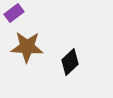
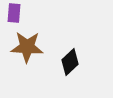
purple rectangle: rotated 48 degrees counterclockwise
